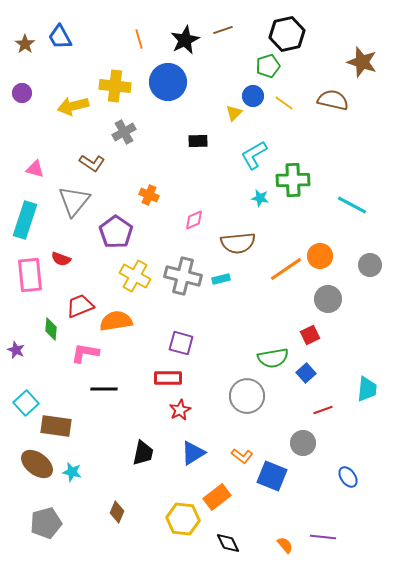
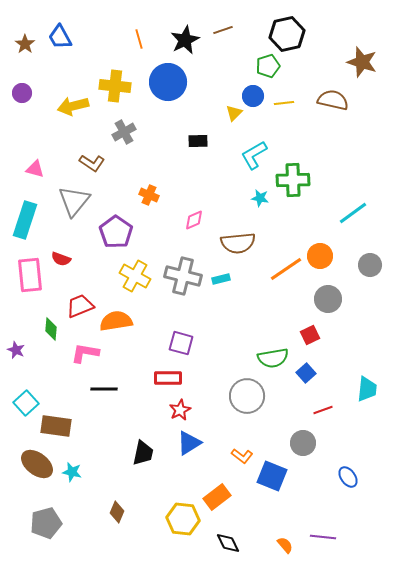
yellow line at (284, 103): rotated 42 degrees counterclockwise
cyan line at (352, 205): moved 1 px right, 8 px down; rotated 64 degrees counterclockwise
blue triangle at (193, 453): moved 4 px left, 10 px up
